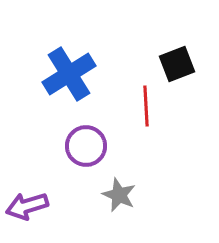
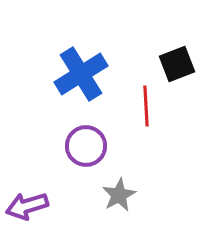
blue cross: moved 12 px right
gray star: rotated 20 degrees clockwise
